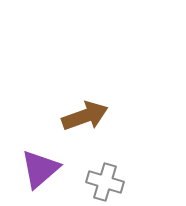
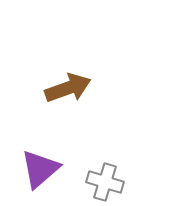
brown arrow: moved 17 px left, 28 px up
